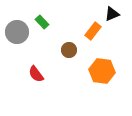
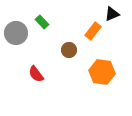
gray circle: moved 1 px left, 1 px down
orange hexagon: moved 1 px down
